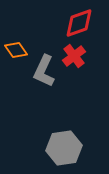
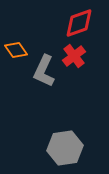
gray hexagon: moved 1 px right
